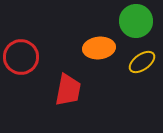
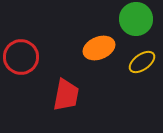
green circle: moved 2 px up
orange ellipse: rotated 16 degrees counterclockwise
red trapezoid: moved 2 px left, 5 px down
